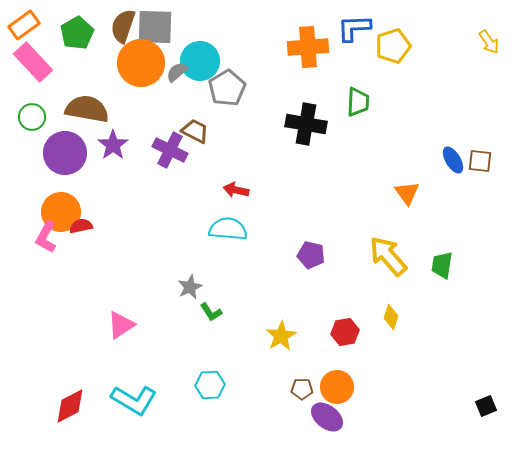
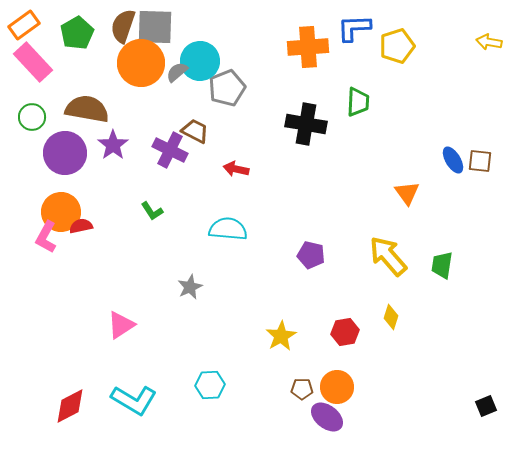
yellow arrow at (489, 42): rotated 135 degrees clockwise
yellow pentagon at (393, 46): moved 4 px right
gray pentagon at (227, 88): rotated 9 degrees clockwise
red arrow at (236, 190): moved 21 px up
green L-shape at (211, 312): moved 59 px left, 101 px up
